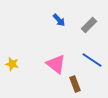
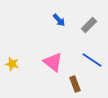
pink triangle: moved 3 px left, 2 px up
